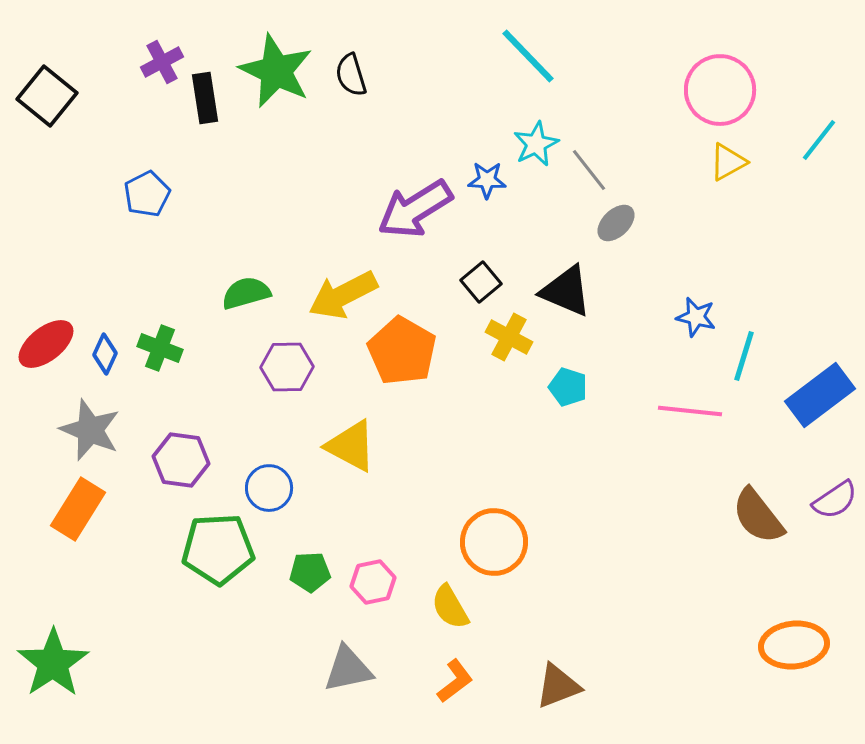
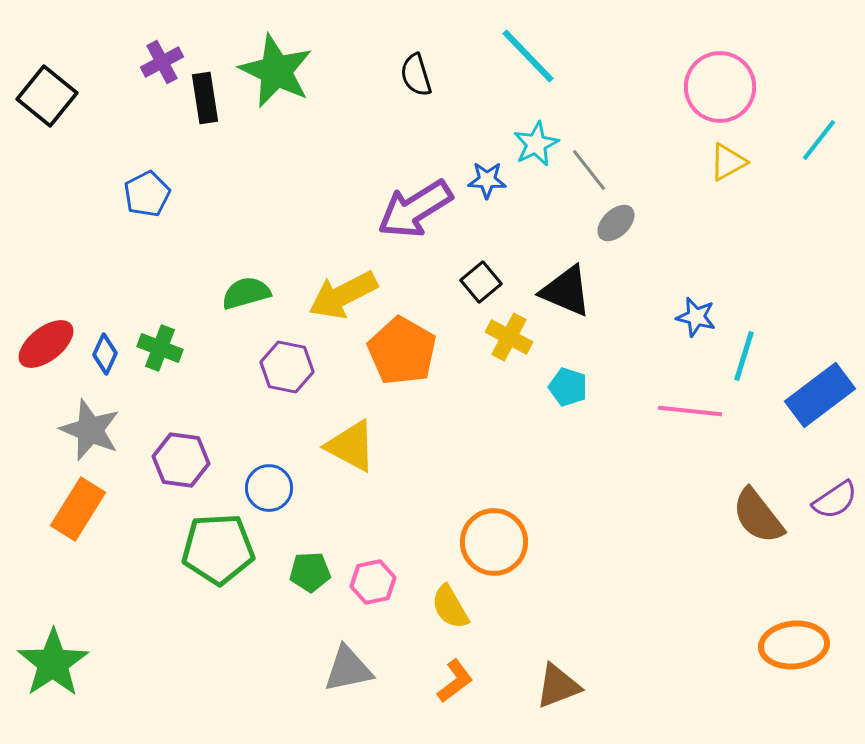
black semicircle at (351, 75): moved 65 px right
pink circle at (720, 90): moved 3 px up
purple hexagon at (287, 367): rotated 12 degrees clockwise
